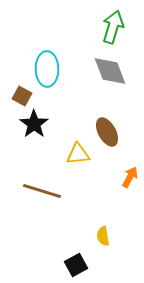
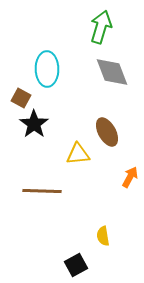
green arrow: moved 12 px left
gray diamond: moved 2 px right, 1 px down
brown square: moved 1 px left, 2 px down
brown line: rotated 15 degrees counterclockwise
